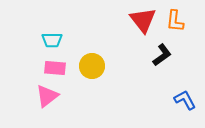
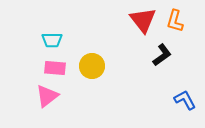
orange L-shape: rotated 10 degrees clockwise
